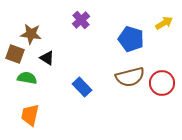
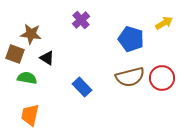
red circle: moved 5 px up
